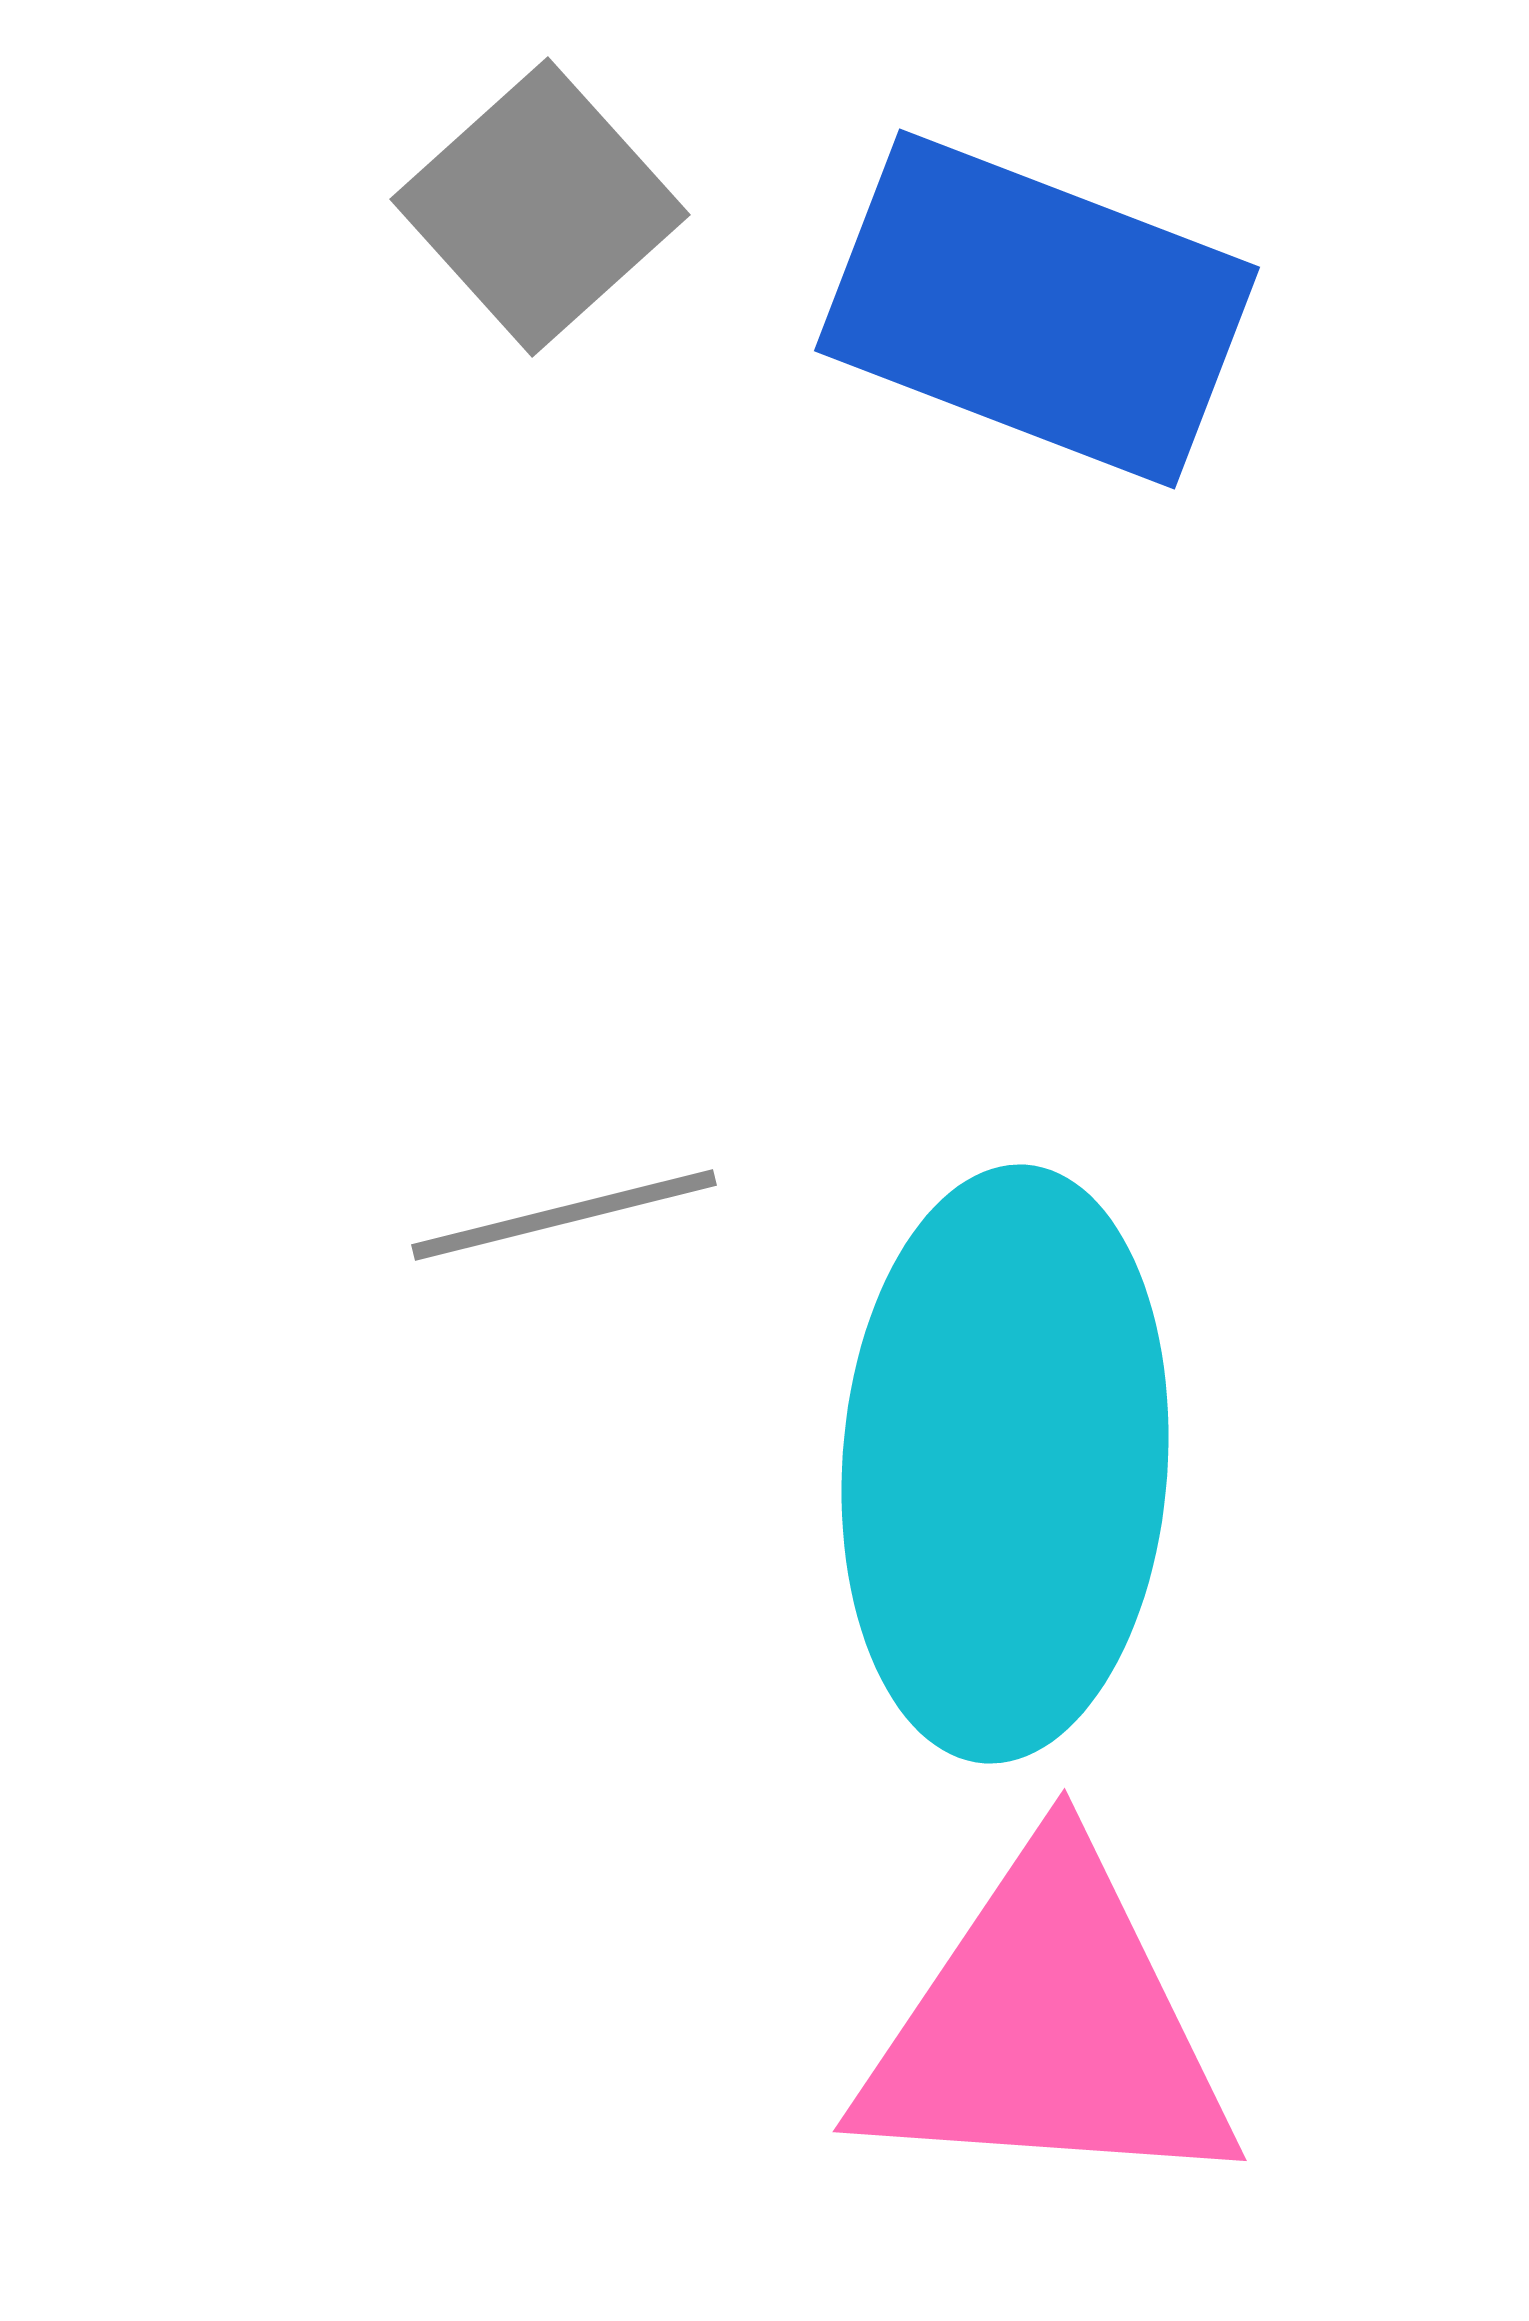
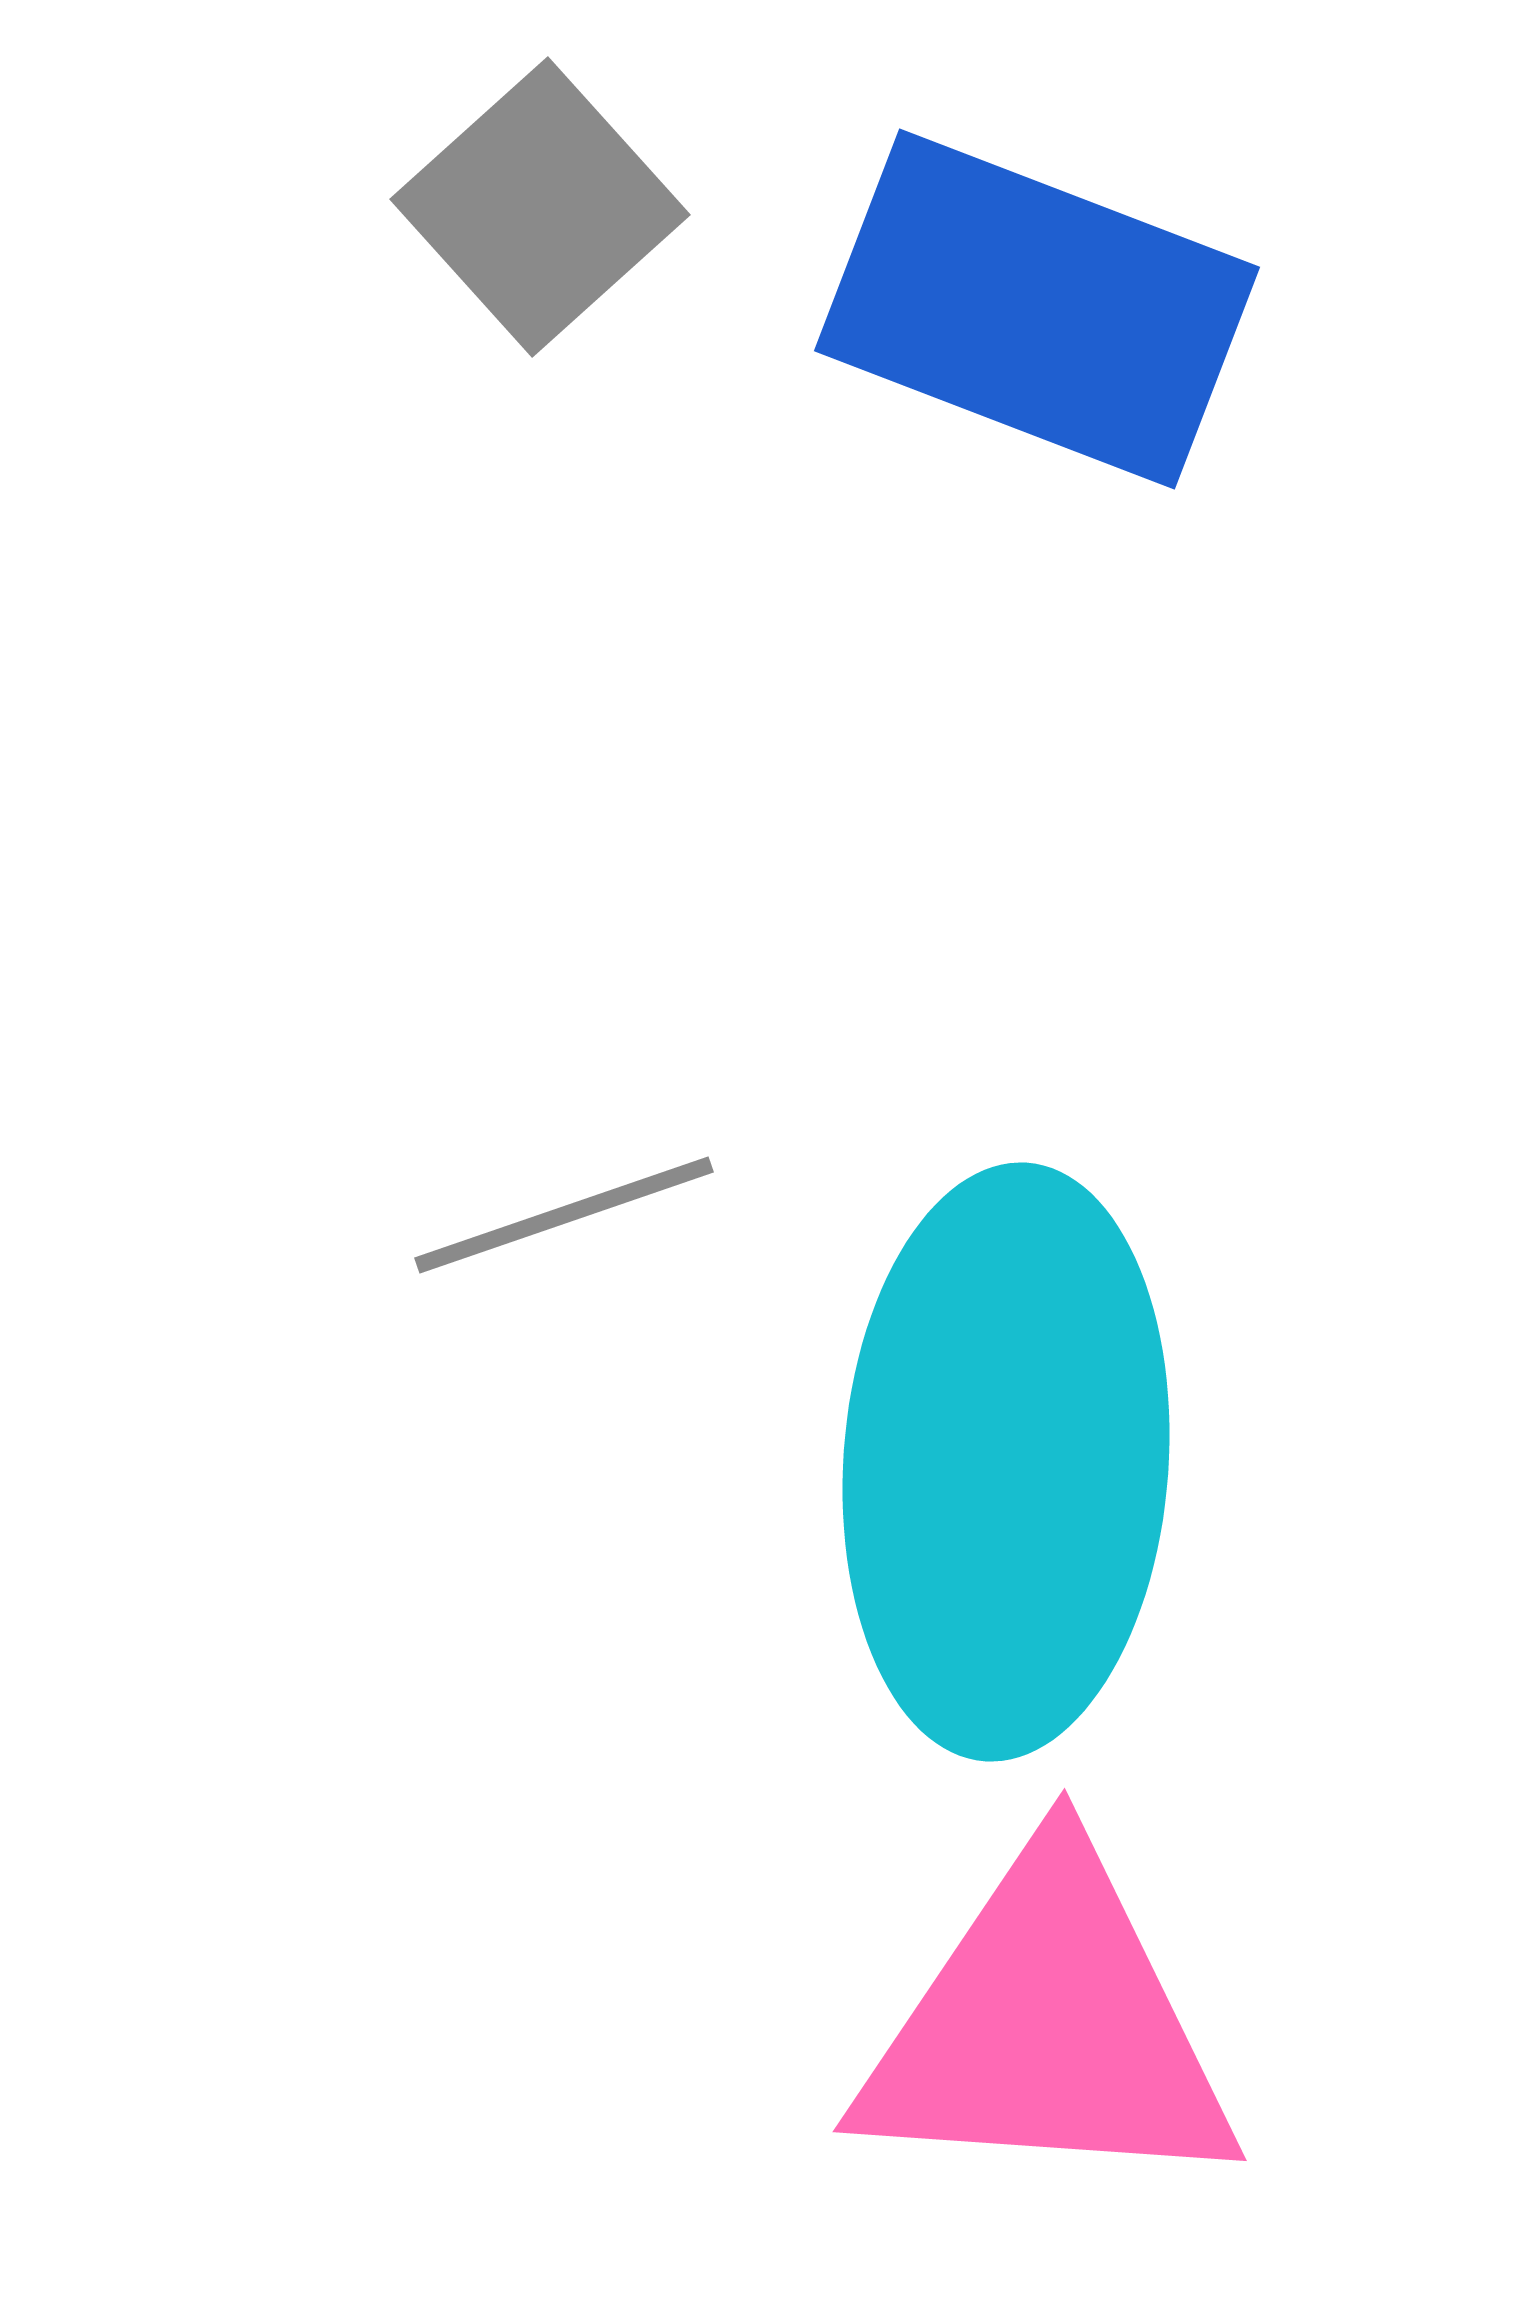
gray line: rotated 5 degrees counterclockwise
cyan ellipse: moved 1 px right, 2 px up
